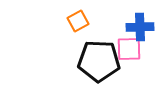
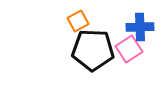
pink square: rotated 32 degrees counterclockwise
black pentagon: moved 6 px left, 11 px up
